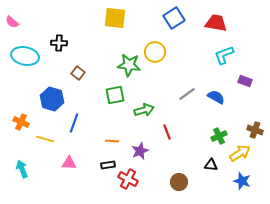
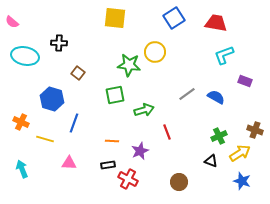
black triangle: moved 4 px up; rotated 16 degrees clockwise
